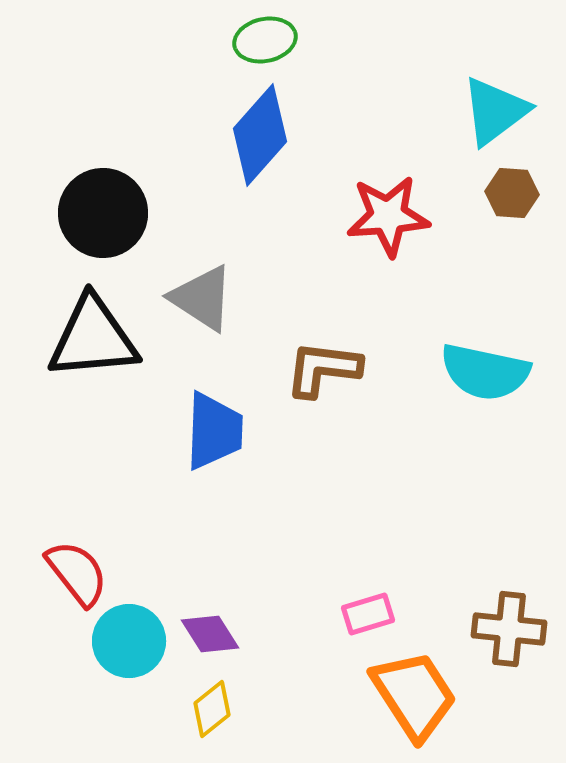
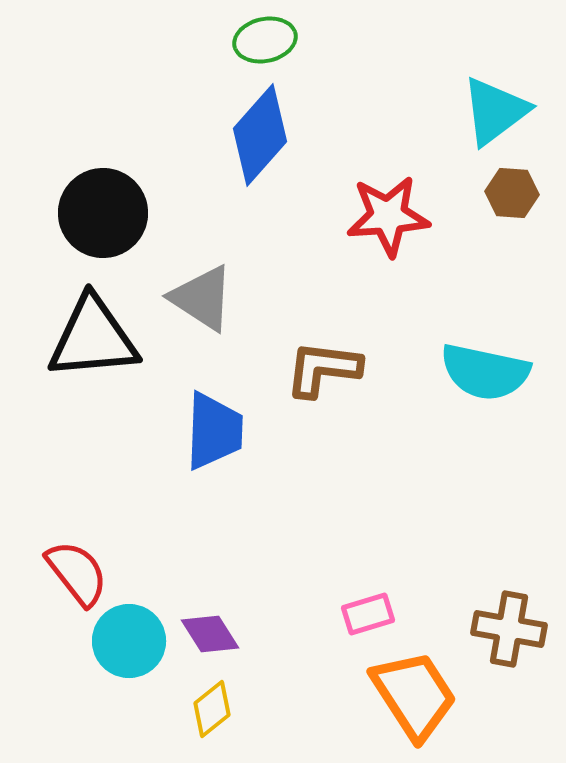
brown cross: rotated 4 degrees clockwise
